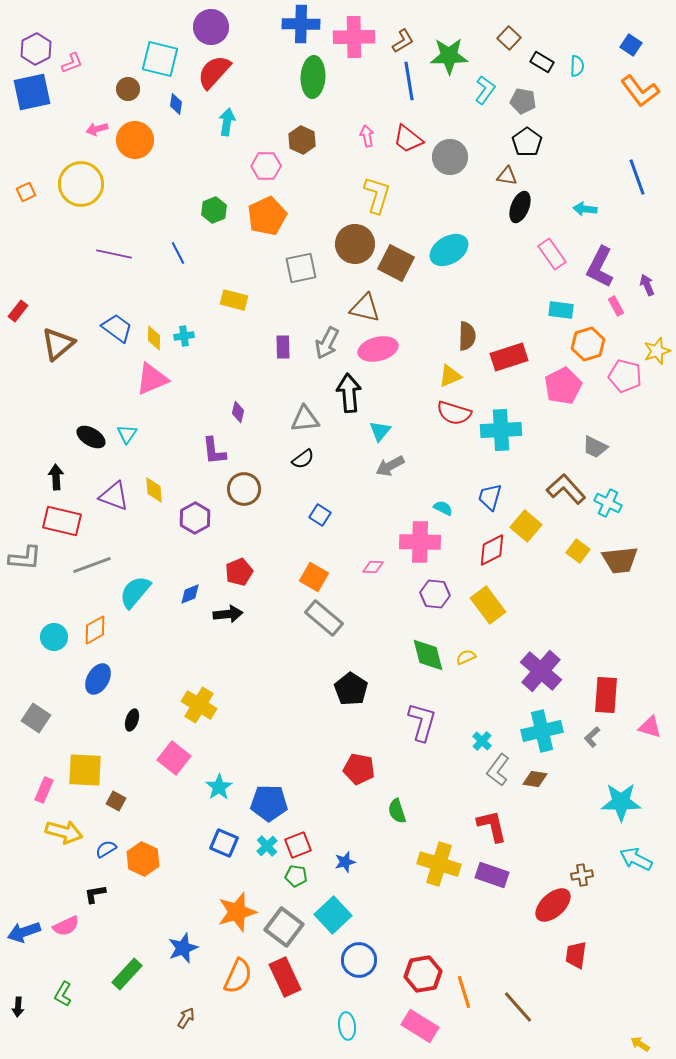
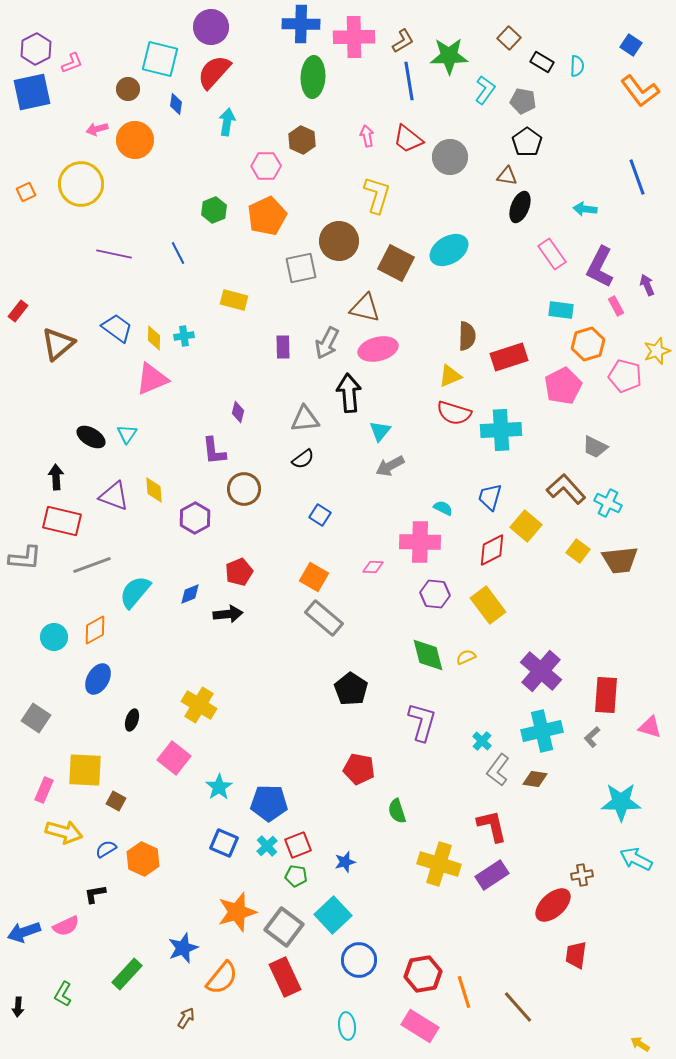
brown circle at (355, 244): moved 16 px left, 3 px up
purple rectangle at (492, 875): rotated 52 degrees counterclockwise
orange semicircle at (238, 976): moved 16 px left, 2 px down; rotated 15 degrees clockwise
